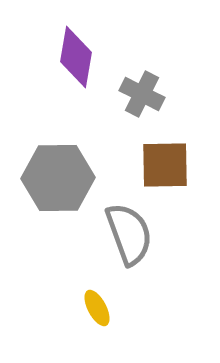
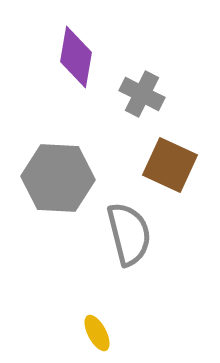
brown square: moved 5 px right; rotated 26 degrees clockwise
gray hexagon: rotated 4 degrees clockwise
gray semicircle: rotated 6 degrees clockwise
yellow ellipse: moved 25 px down
